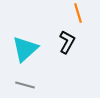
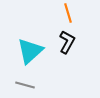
orange line: moved 10 px left
cyan triangle: moved 5 px right, 2 px down
